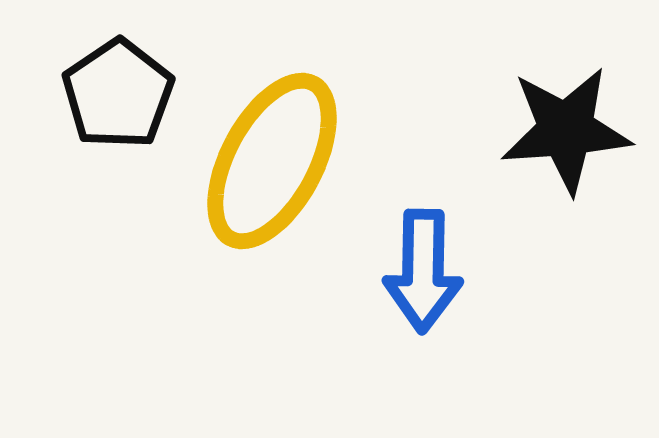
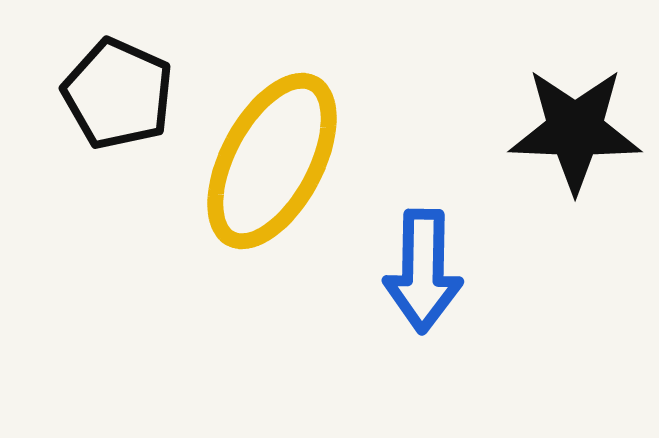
black pentagon: rotated 14 degrees counterclockwise
black star: moved 9 px right; rotated 6 degrees clockwise
